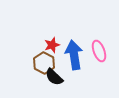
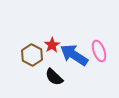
red star: rotated 14 degrees counterclockwise
blue arrow: rotated 48 degrees counterclockwise
brown hexagon: moved 12 px left, 8 px up
